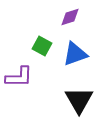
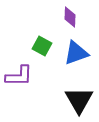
purple diamond: rotated 70 degrees counterclockwise
blue triangle: moved 1 px right, 1 px up
purple L-shape: moved 1 px up
